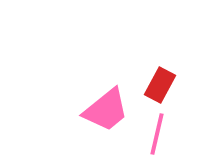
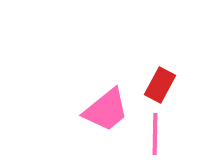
pink line: moved 2 px left; rotated 12 degrees counterclockwise
